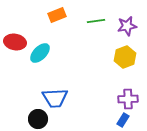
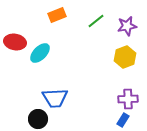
green line: rotated 30 degrees counterclockwise
